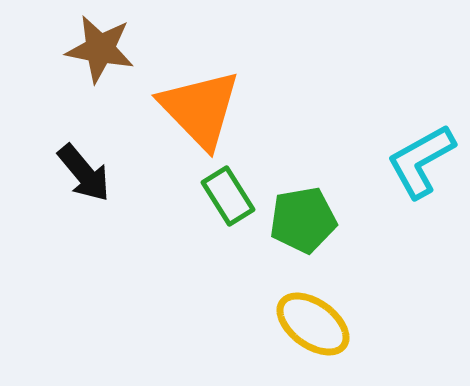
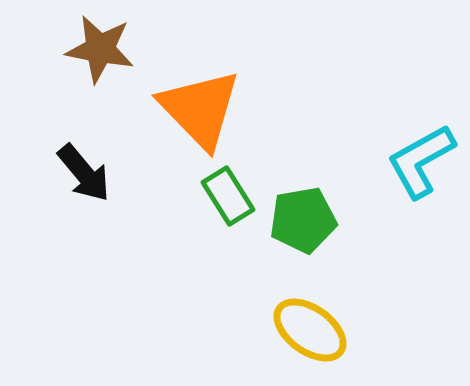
yellow ellipse: moved 3 px left, 6 px down
